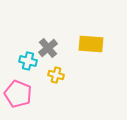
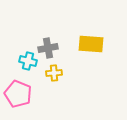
gray cross: rotated 30 degrees clockwise
yellow cross: moved 2 px left, 2 px up; rotated 21 degrees counterclockwise
